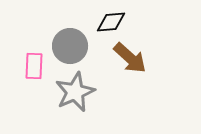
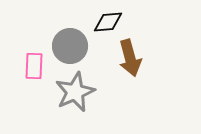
black diamond: moved 3 px left
brown arrow: rotated 33 degrees clockwise
